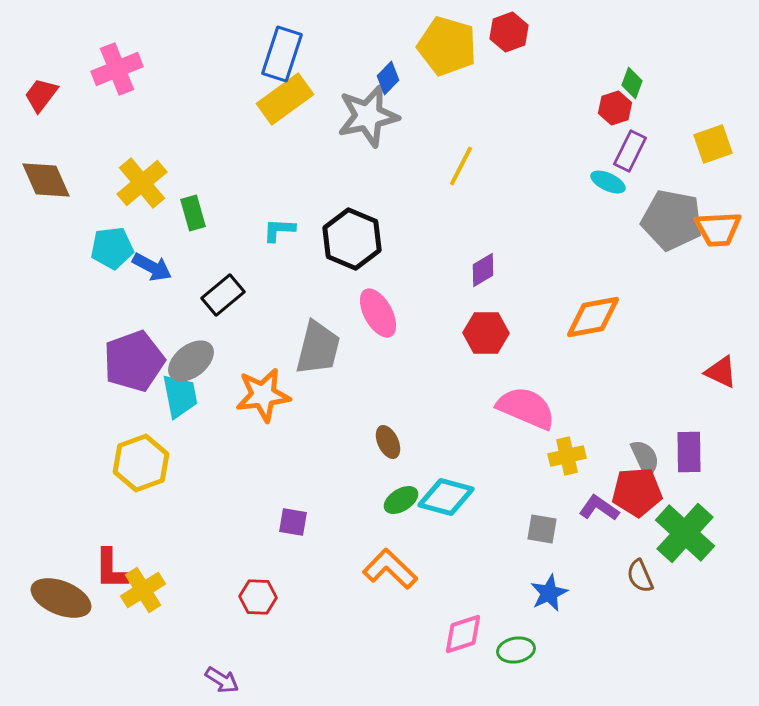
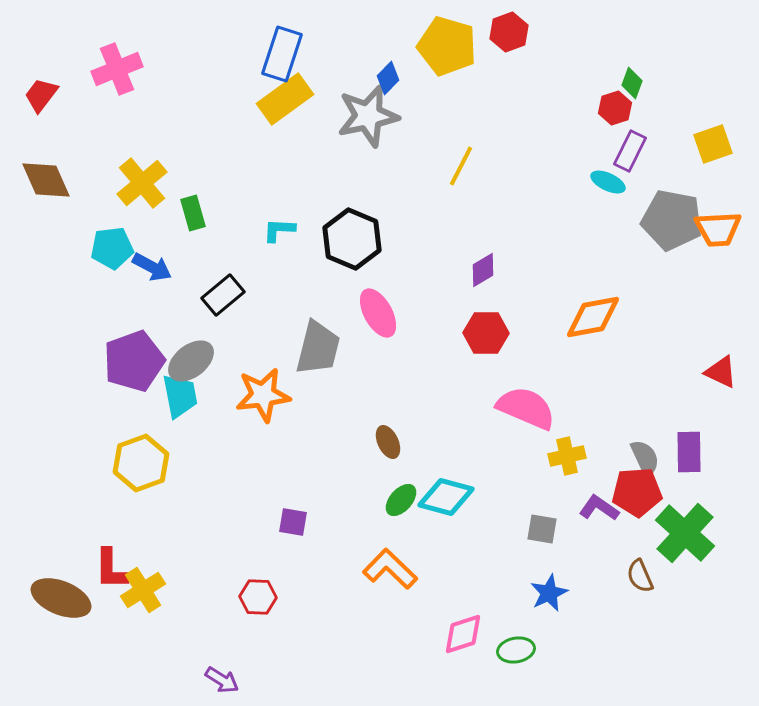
green ellipse at (401, 500): rotated 16 degrees counterclockwise
